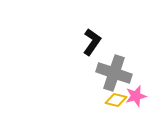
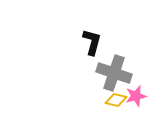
black L-shape: rotated 20 degrees counterclockwise
